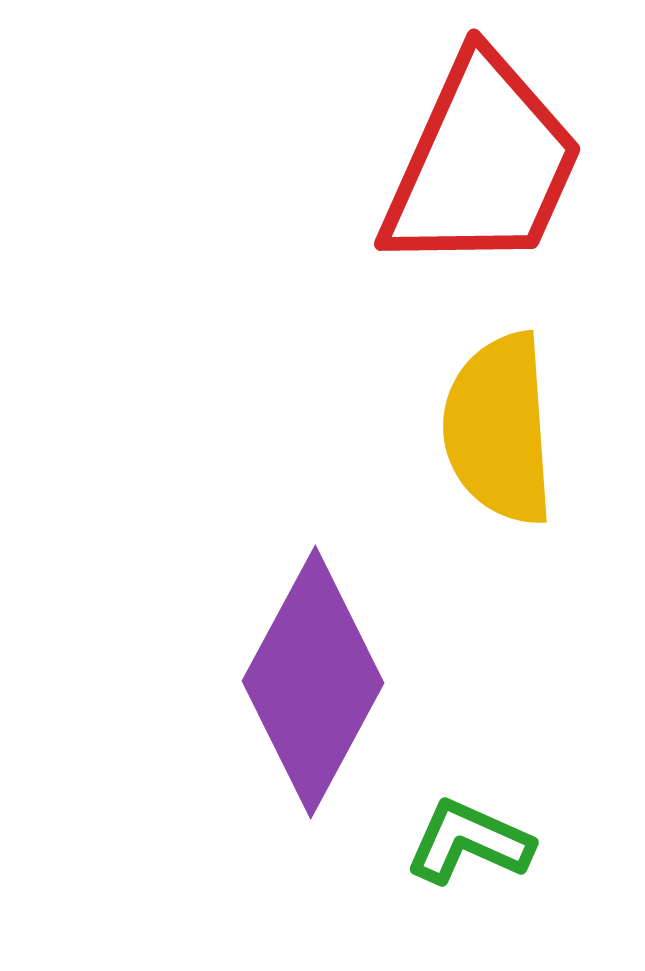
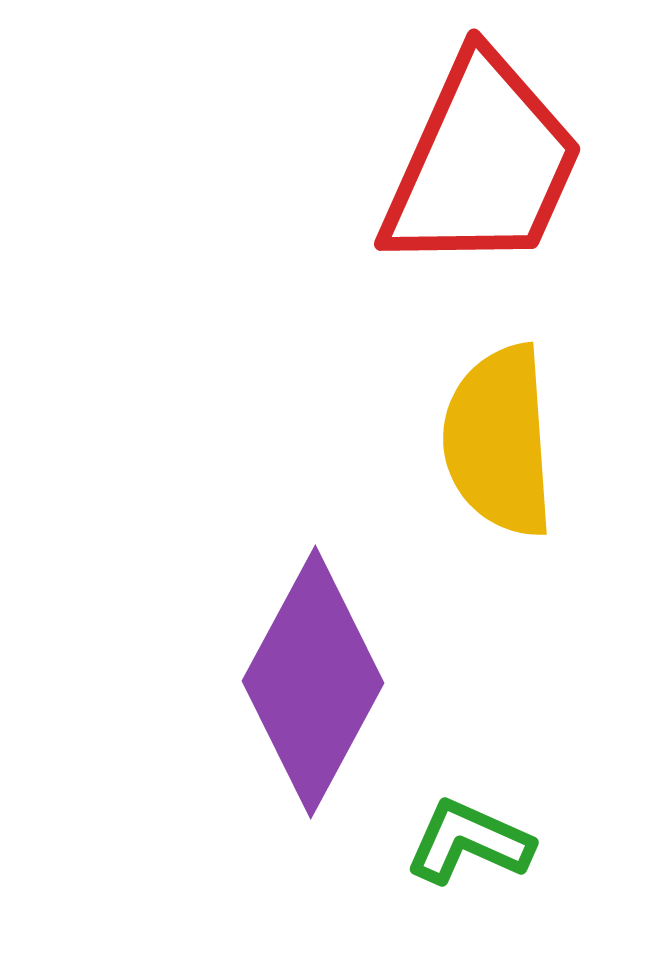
yellow semicircle: moved 12 px down
